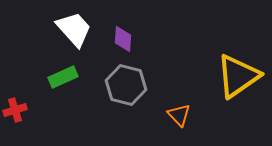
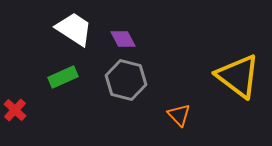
white trapezoid: rotated 15 degrees counterclockwise
purple diamond: rotated 32 degrees counterclockwise
yellow triangle: rotated 48 degrees counterclockwise
gray hexagon: moved 5 px up
red cross: rotated 30 degrees counterclockwise
